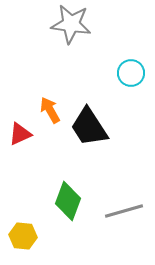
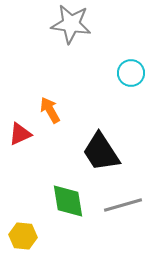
black trapezoid: moved 12 px right, 25 px down
green diamond: rotated 30 degrees counterclockwise
gray line: moved 1 px left, 6 px up
